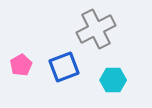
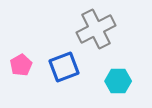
cyan hexagon: moved 5 px right, 1 px down
